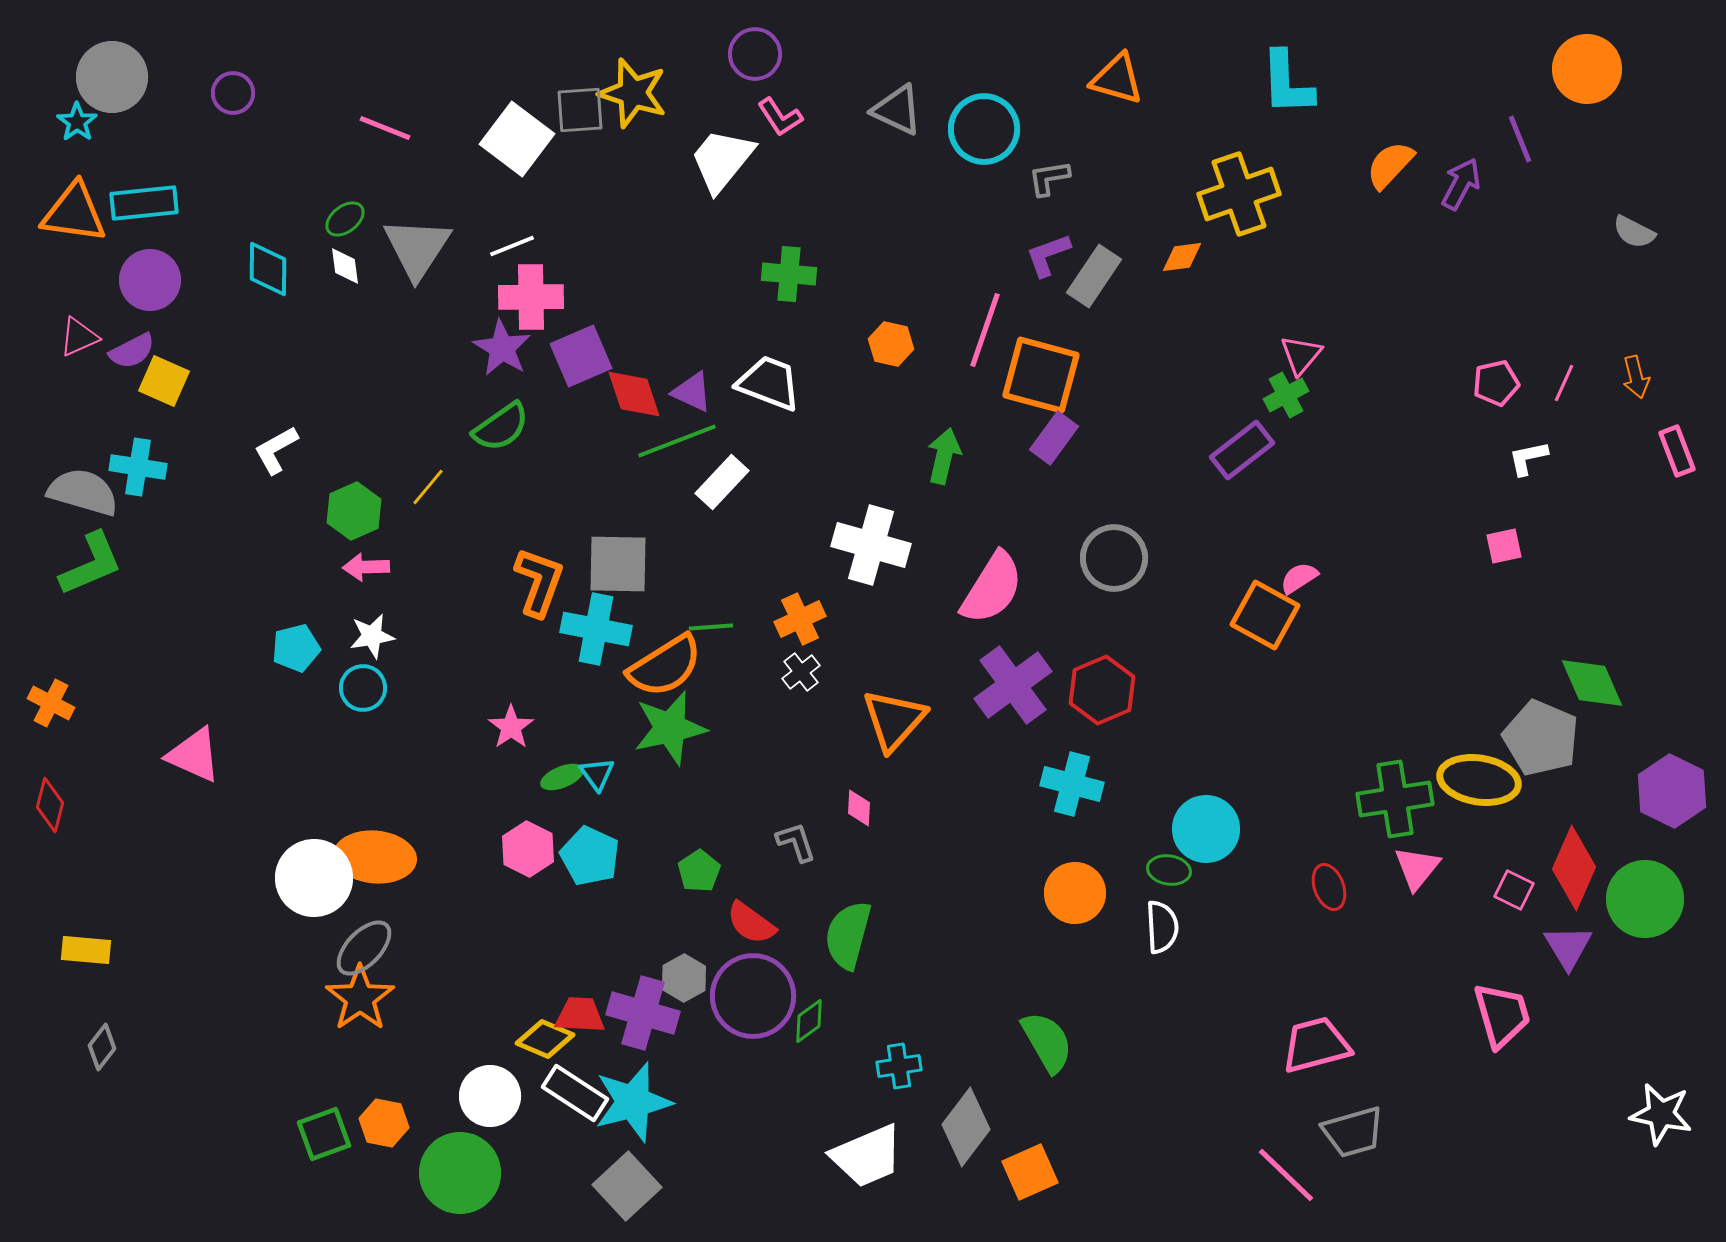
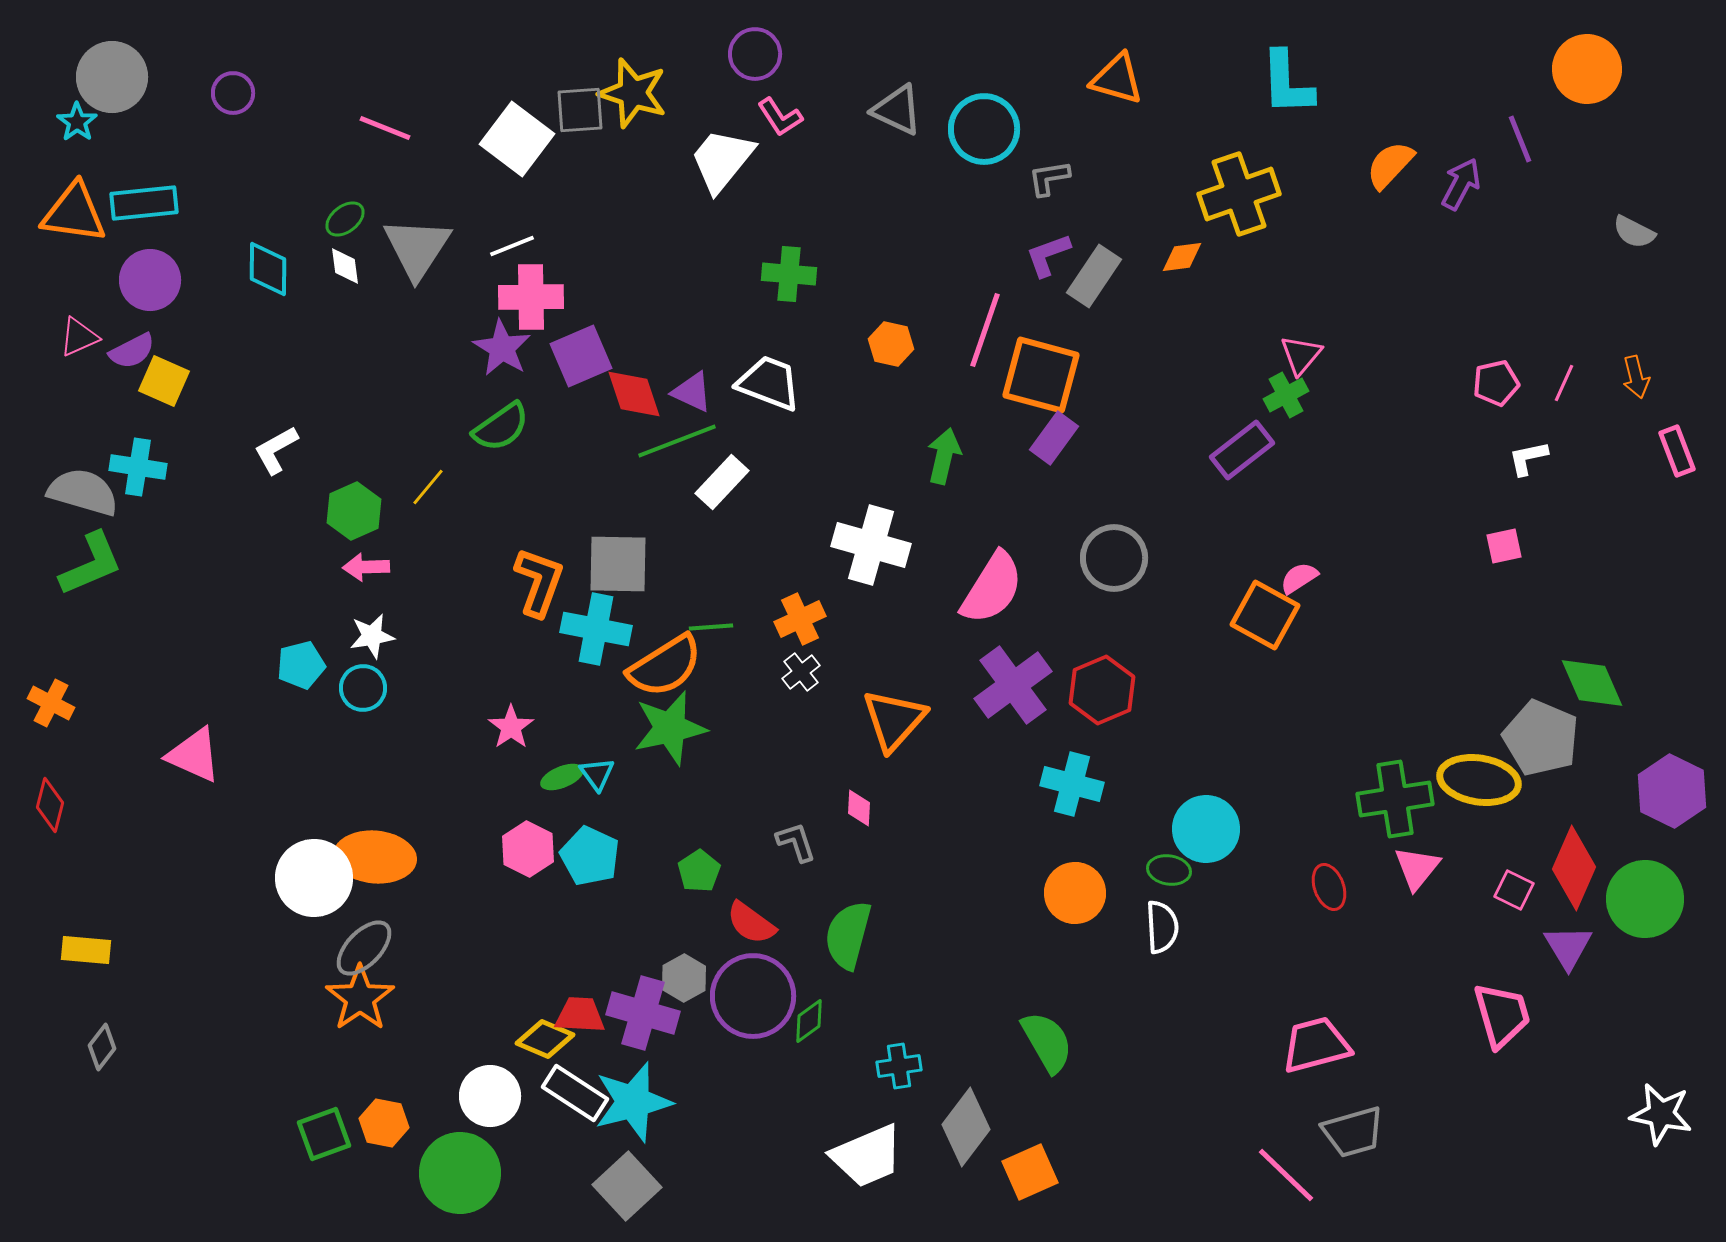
cyan pentagon at (296, 648): moved 5 px right, 17 px down
